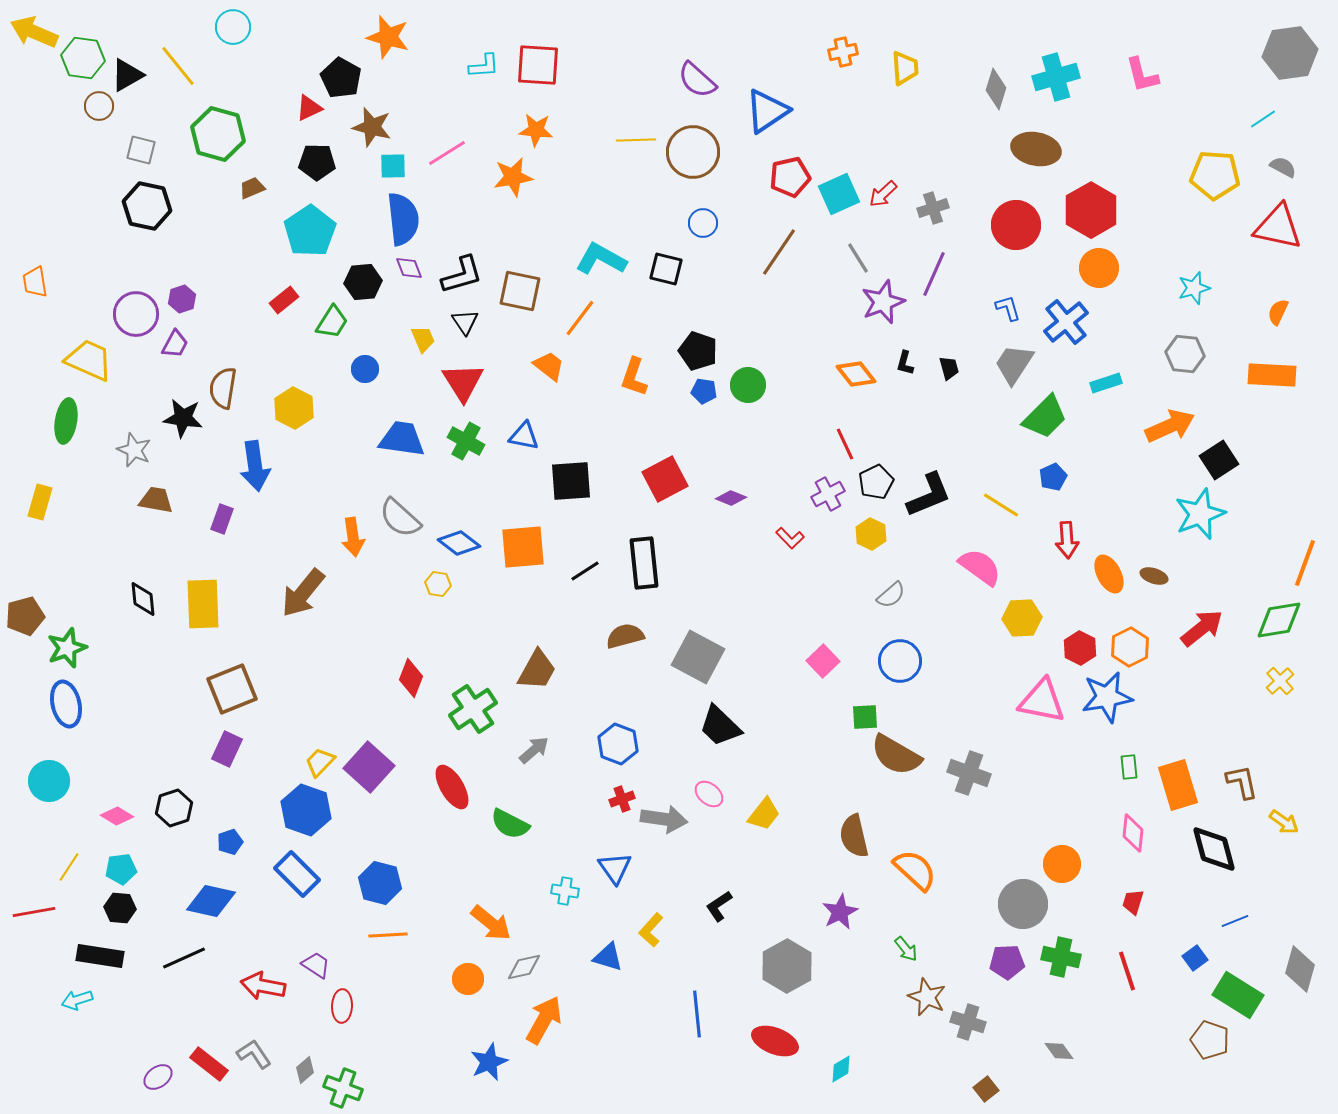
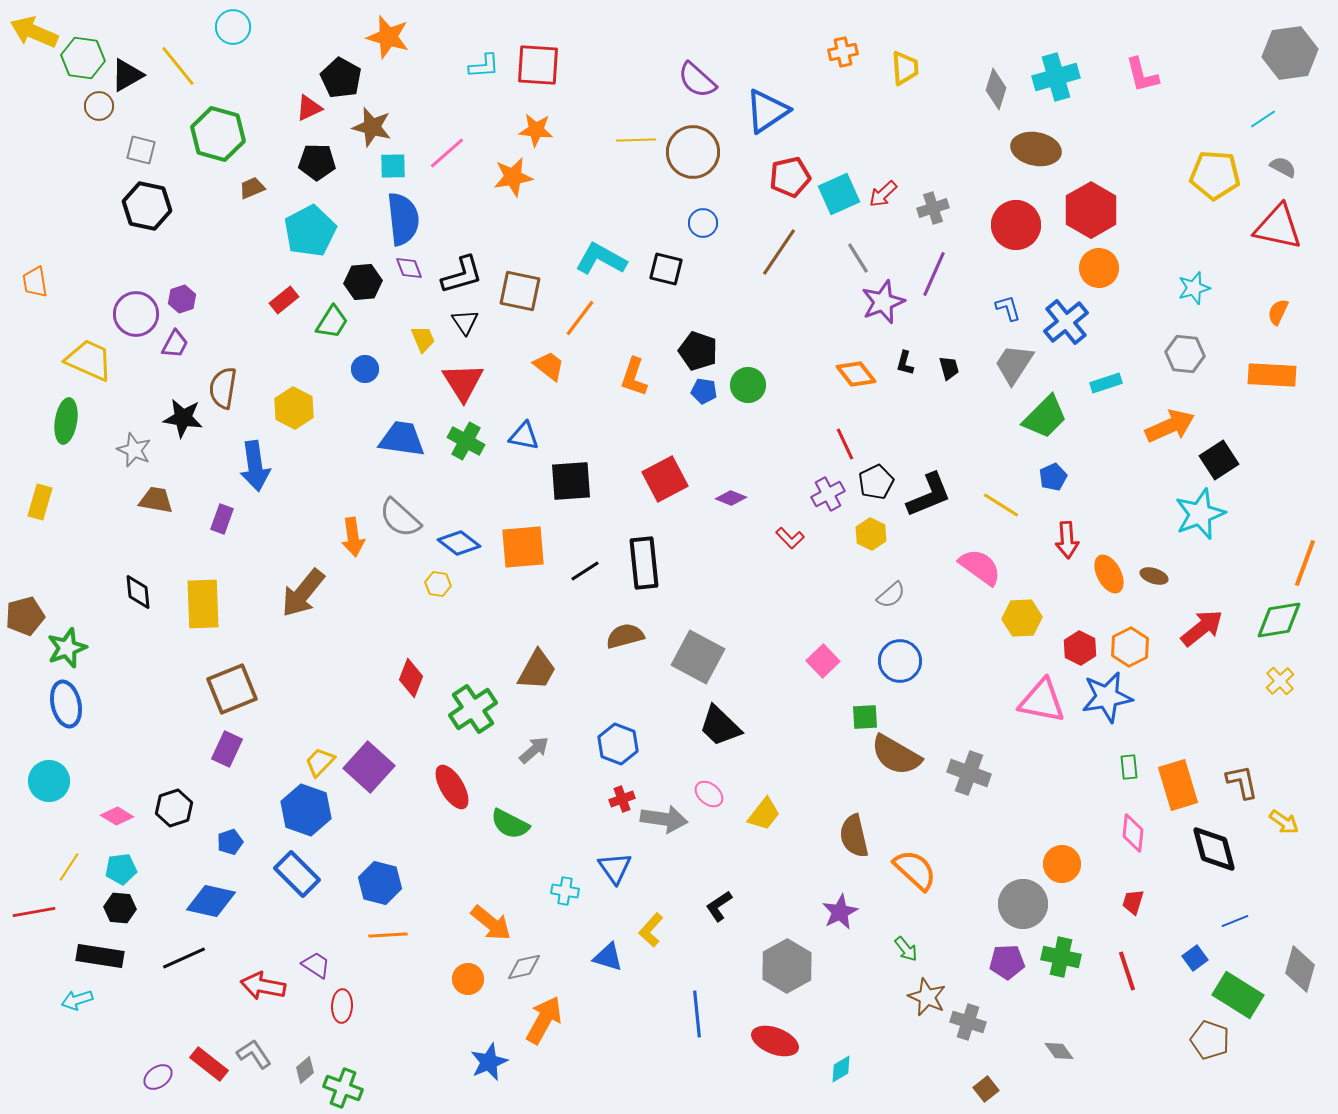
pink line at (447, 153): rotated 9 degrees counterclockwise
cyan pentagon at (310, 231): rotated 6 degrees clockwise
black diamond at (143, 599): moved 5 px left, 7 px up
